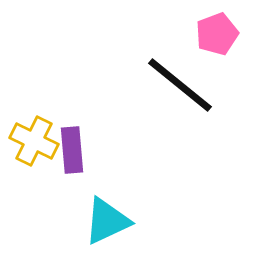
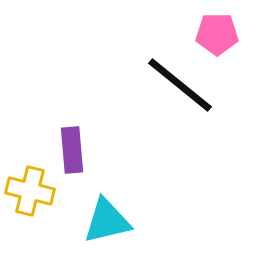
pink pentagon: rotated 21 degrees clockwise
yellow cross: moved 4 px left, 50 px down; rotated 12 degrees counterclockwise
cyan triangle: rotated 12 degrees clockwise
